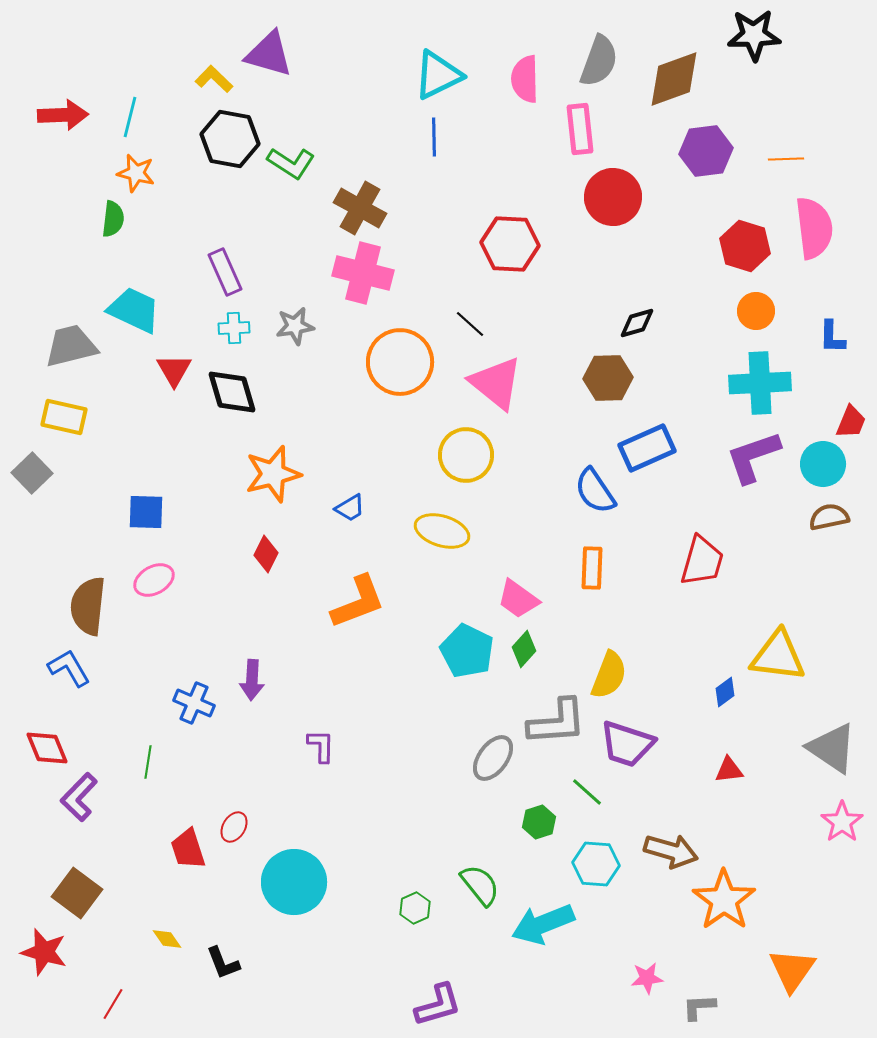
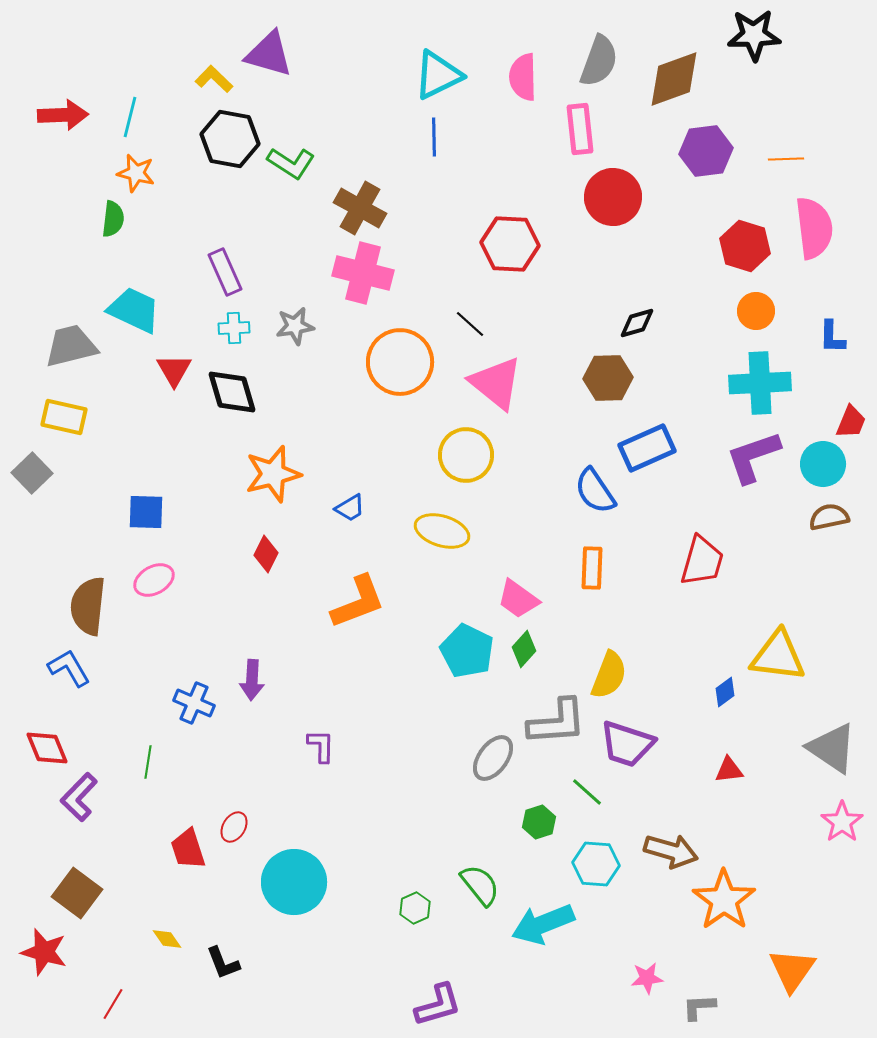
pink semicircle at (525, 79): moved 2 px left, 2 px up
